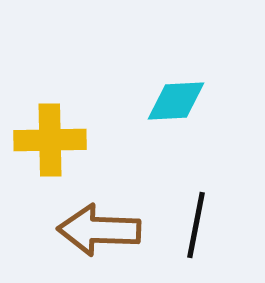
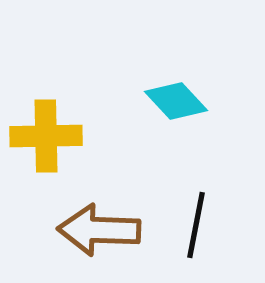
cyan diamond: rotated 50 degrees clockwise
yellow cross: moved 4 px left, 4 px up
